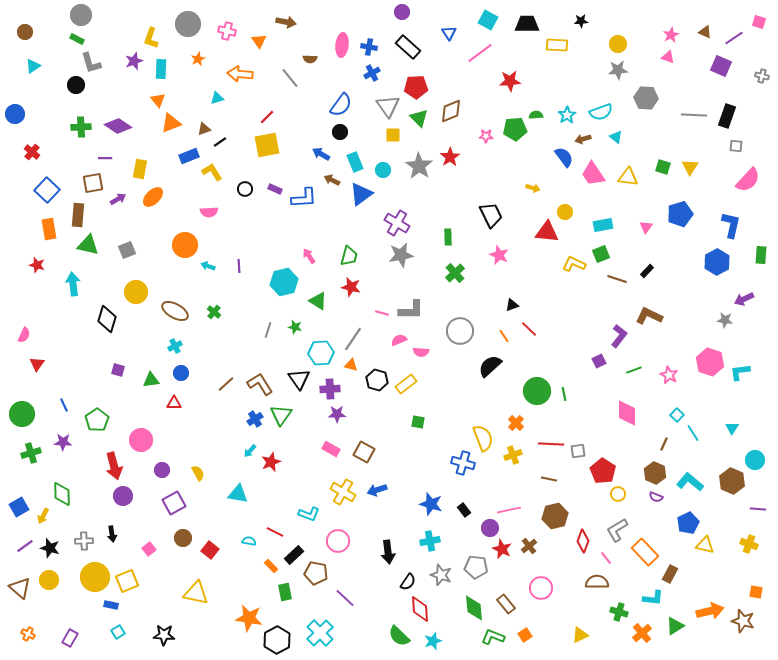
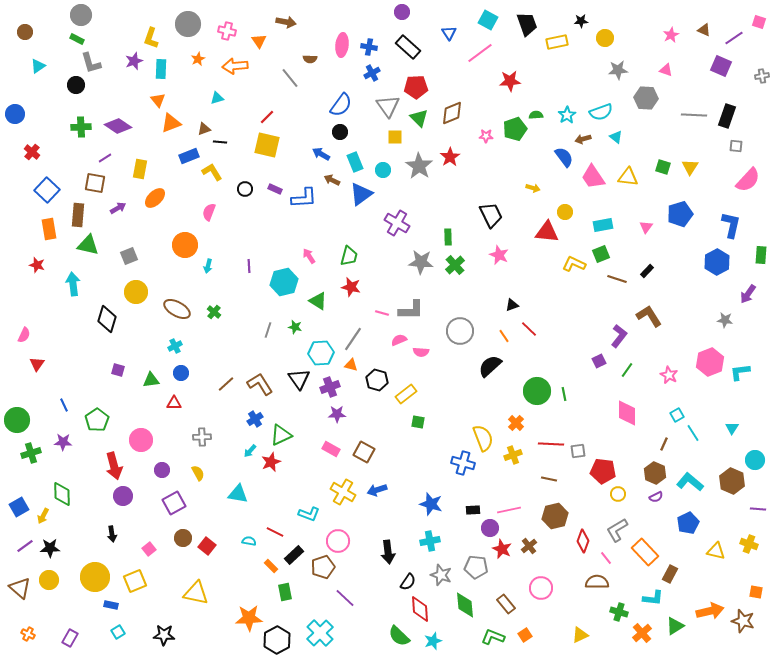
black trapezoid at (527, 24): rotated 70 degrees clockwise
brown triangle at (705, 32): moved 1 px left, 2 px up
yellow circle at (618, 44): moved 13 px left, 6 px up
yellow rectangle at (557, 45): moved 3 px up; rotated 15 degrees counterclockwise
pink triangle at (668, 57): moved 2 px left, 13 px down
cyan triangle at (33, 66): moved 5 px right
orange arrow at (240, 74): moved 5 px left, 8 px up; rotated 10 degrees counterclockwise
gray cross at (762, 76): rotated 24 degrees counterclockwise
brown diamond at (451, 111): moved 1 px right, 2 px down
green pentagon at (515, 129): rotated 15 degrees counterclockwise
yellow square at (393, 135): moved 2 px right, 2 px down
black line at (220, 142): rotated 40 degrees clockwise
yellow square at (267, 145): rotated 24 degrees clockwise
purple line at (105, 158): rotated 32 degrees counterclockwise
pink trapezoid at (593, 174): moved 3 px down
brown square at (93, 183): moved 2 px right; rotated 20 degrees clockwise
orange ellipse at (153, 197): moved 2 px right, 1 px down
purple arrow at (118, 199): moved 9 px down
pink semicircle at (209, 212): rotated 114 degrees clockwise
gray square at (127, 250): moved 2 px right, 6 px down
gray star at (401, 255): moved 20 px right, 7 px down; rotated 15 degrees clockwise
cyan arrow at (208, 266): rotated 96 degrees counterclockwise
purple line at (239, 266): moved 10 px right
green cross at (455, 273): moved 8 px up
purple arrow at (744, 299): moved 4 px right, 5 px up; rotated 30 degrees counterclockwise
brown ellipse at (175, 311): moved 2 px right, 2 px up
brown L-shape at (649, 316): rotated 32 degrees clockwise
pink hexagon at (710, 362): rotated 20 degrees clockwise
green line at (634, 370): moved 7 px left; rotated 35 degrees counterclockwise
yellow rectangle at (406, 384): moved 10 px down
purple cross at (330, 389): moved 2 px up; rotated 18 degrees counterclockwise
green circle at (22, 414): moved 5 px left, 6 px down
green triangle at (281, 415): moved 20 px down; rotated 30 degrees clockwise
cyan square at (677, 415): rotated 16 degrees clockwise
red pentagon at (603, 471): rotated 25 degrees counterclockwise
purple semicircle at (656, 497): rotated 48 degrees counterclockwise
black rectangle at (464, 510): moved 9 px right; rotated 56 degrees counterclockwise
gray cross at (84, 541): moved 118 px right, 104 px up
yellow triangle at (705, 545): moved 11 px right, 6 px down
black star at (50, 548): rotated 18 degrees counterclockwise
red square at (210, 550): moved 3 px left, 4 px up
brown pentagon at (316, 573): moved 7 px right, 6 px up; rotated 30 degrees counterclockwise
yellow square at (127, 581): moved 8 px right
green diamond at (474, 608): moved 9 px left, 3 px up
orange star at (249, 618): rotated 12 degrees counterclockwise
